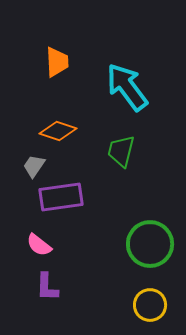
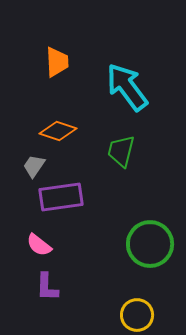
yellow circle: moved 13 px left, 10 px down
